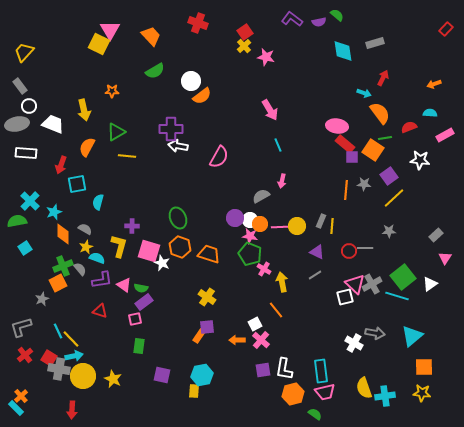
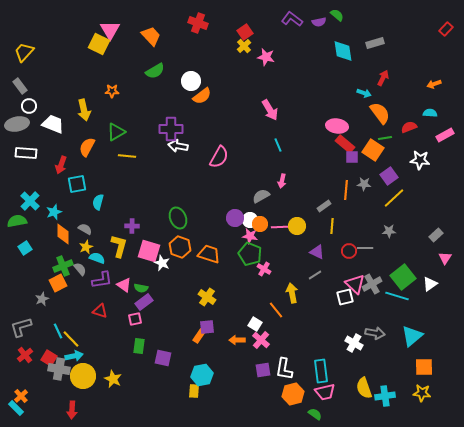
gray rectangle at (321, 221): moved 3 px right, 15 px up; rotated 32 degrees clockwise
yellow arrow at (282, 282): moved 10 px right, 11 px down
white square at (255, 324): rotated 32 degrees counterclockwise
purple square at (162, 375): moved 1 px right, 17 px up
